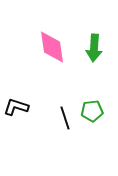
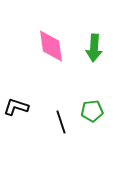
pink diamond: moved 1 px left, 1 px up
black line: moved 4 px left, 4 px down
